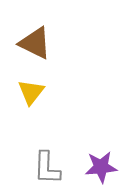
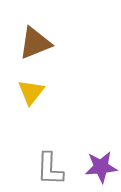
brown triangle: rotated 48 degrees counterclockwise
gray L-shape: moved 3 px right, 1 px down
